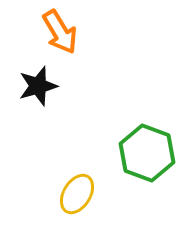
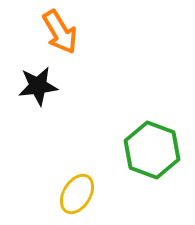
black star: rotated 9 degrees clockwise
green hexagon: moved 5 px right, 3 px up
